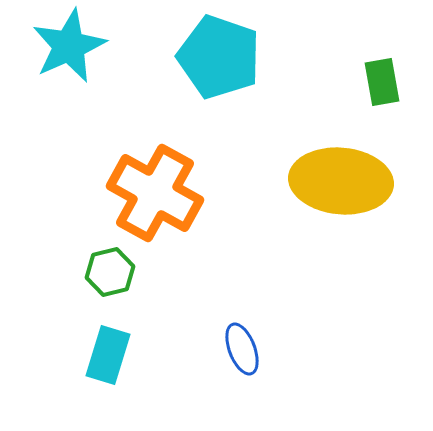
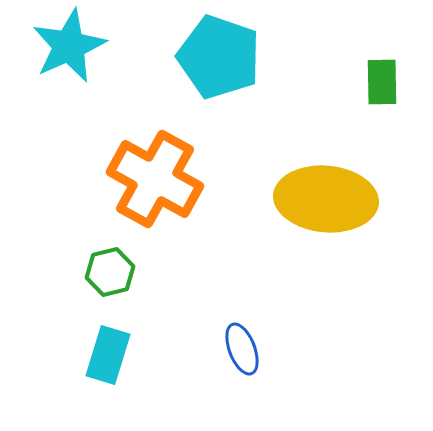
green rectangle: rotated 9 degrees clockwise
yellow ellipse: moved 15 px left, 18 px down
orange cross: moved 14 px up
